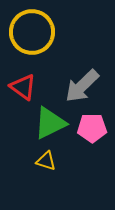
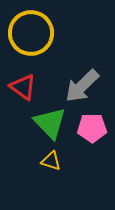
yellow circle: moved 1 px left, 1 px down
green triangle: rotated 48 degrees counterclockwise
yellow triangle: moved 5 px right
